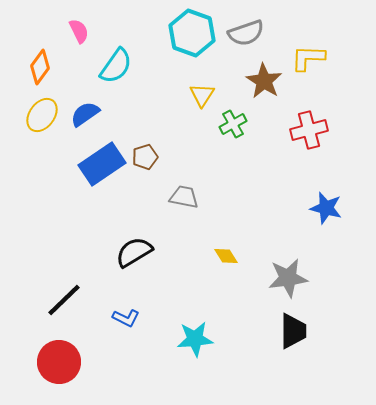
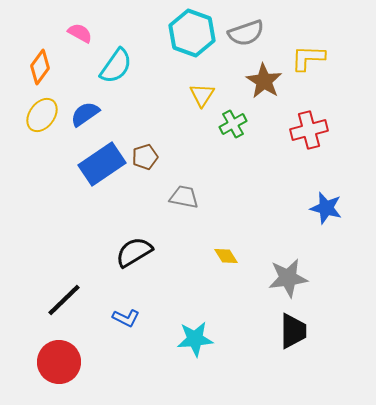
pink semicircle: moved 1 px right, 2 px down; rotated 35 degrees counterclockwise
